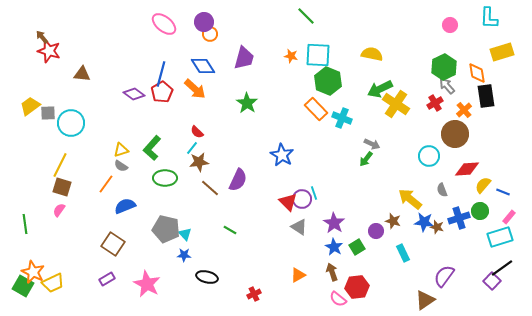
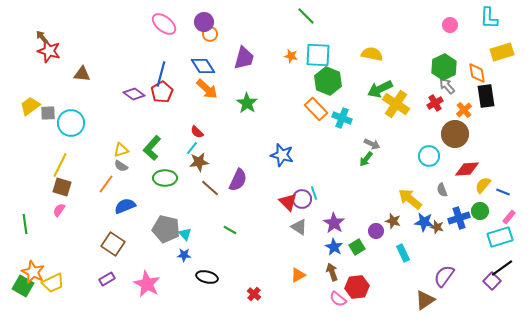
orange arrow at (195, 89): moved 12 px right
blue star at (282, 155): rotated 15 degrees counterclockwise
red cross at (254, 294): rotated 24 degrees counterclockwise
